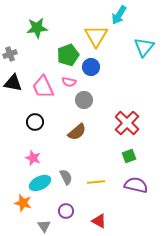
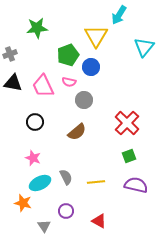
pink trapezoid: moved 1 px up
